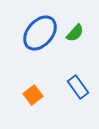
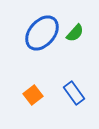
blue ellipse: moved 2 px right
blue rectangle: moved 4 px left, 6 px down
